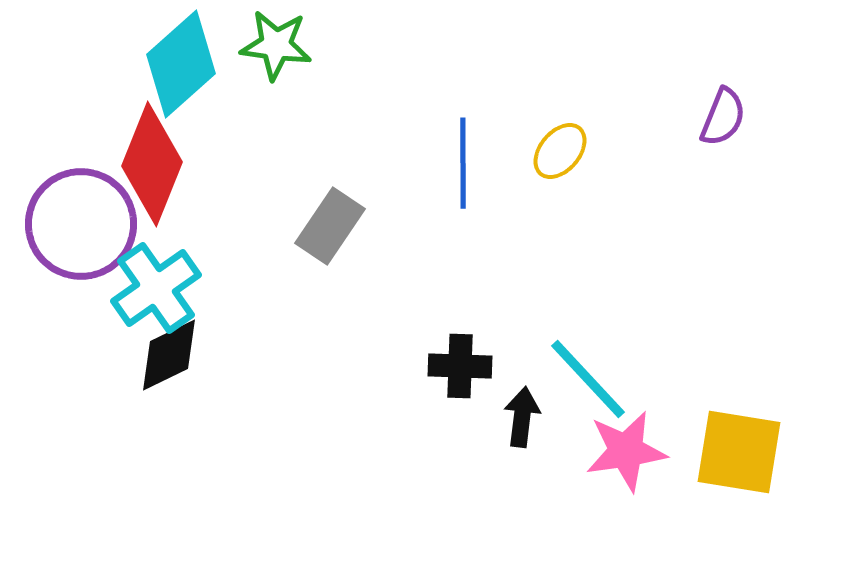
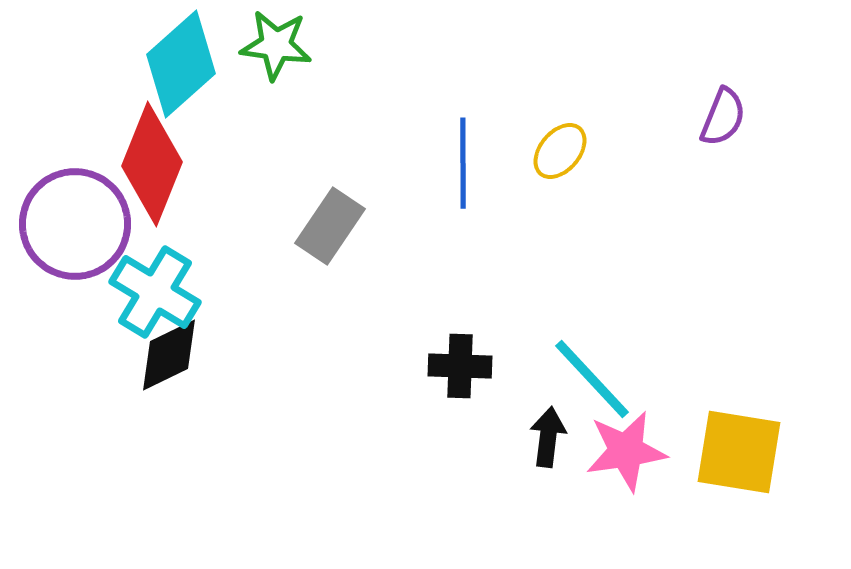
purple circle: moved 6 px left
cyan cross: moved 1 px left, 4 px down; rotated 24 degrees counterclockwise
cyan line: moved 4 px right
black arrow: moved 26 px right, 20 px down
